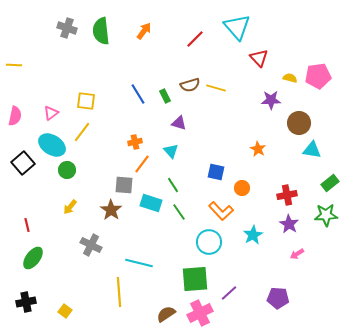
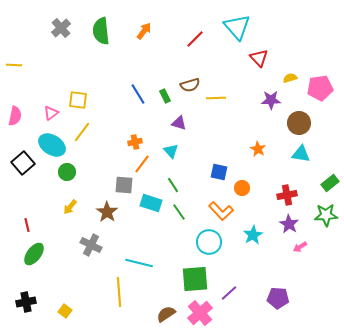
gray cross at (67, 28): moved 6 px left; rotated 30 degrees clockwise
pink pentagon at (318, 76): moved 2 px right, 12 px down
yellow semicircle at (290, 78): rotated 32 degrees counterclockwise
yellow line at (216, 88): moved 10 px down; rotated 18 degrees counterclockwise
yellow square at (86, 101): moved 8 px left, 1 px up
cyan triangle at (312, 150): moved 11 px left, 4 px down
green circle at (67, 170): moved 2 px down
blue square at (216, 172): moved 3 px right
brown star at (111, 210): moved 4 px left, 2 px down
pink arrow at (297, 254): moved 3 px right, 7 px up
green ellipse at (33, 258): moved 1 px right, 4 px up
pink cross at (200, 313): rotated 15 degrees counterclockwise
